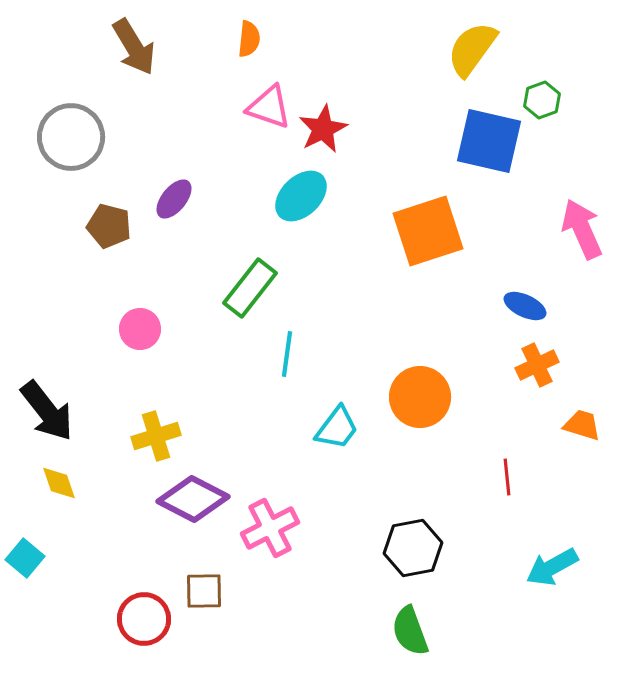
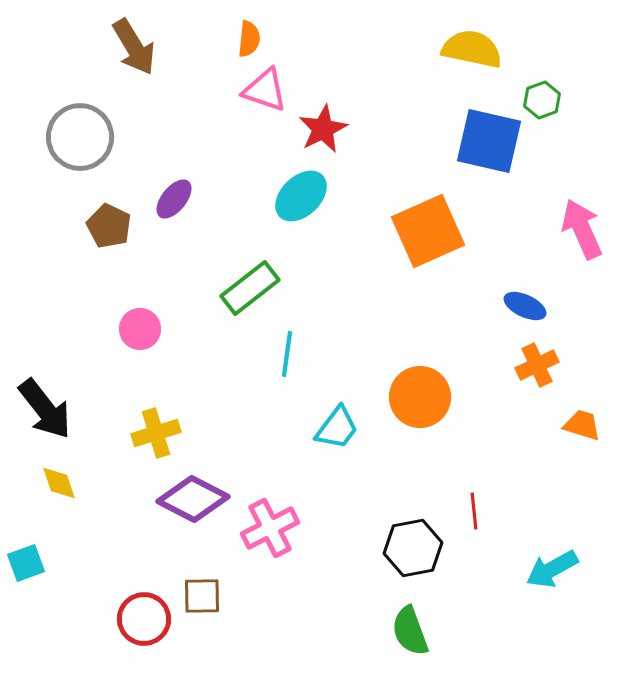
yellow semicircle: rotated 66 degrees clockwise
pink triangle: moved 4 px left, 17 px up
gray circle: moved 9 px right
brown pentagon: rotated 12 degrees clockwise
orange square: rotated 6 degrees counterclockwise
green rectangle: rotated 14 degrees clockwise
black arrow: moved 2 px left, 2 px up
yellow cross: moved 3 px up
red line: moved 33 px left, 34 px down
cyan square: moved 1 px right, 5 px down; rotated 30 degrees clockwise
cyan arrow: moved 2 px down
brown square: moved 2 px left, 5 px down
